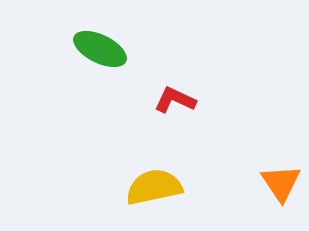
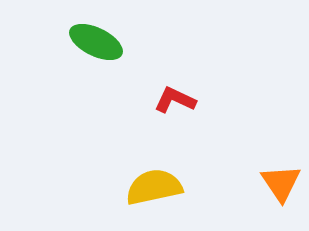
green ellipse: moved 4 px left, 7 px up
